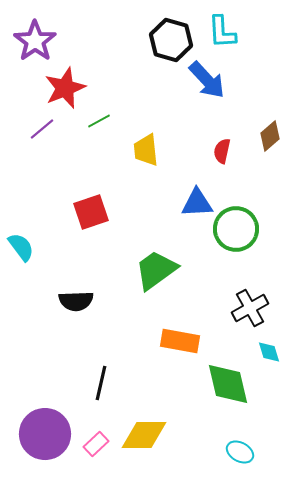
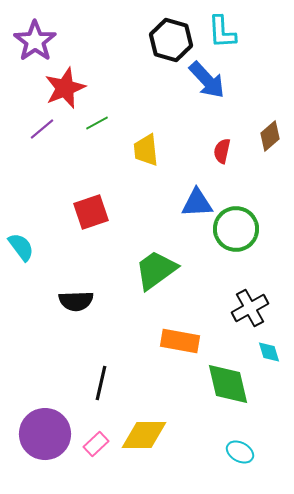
green line: moved 2 px left, 2 px down
